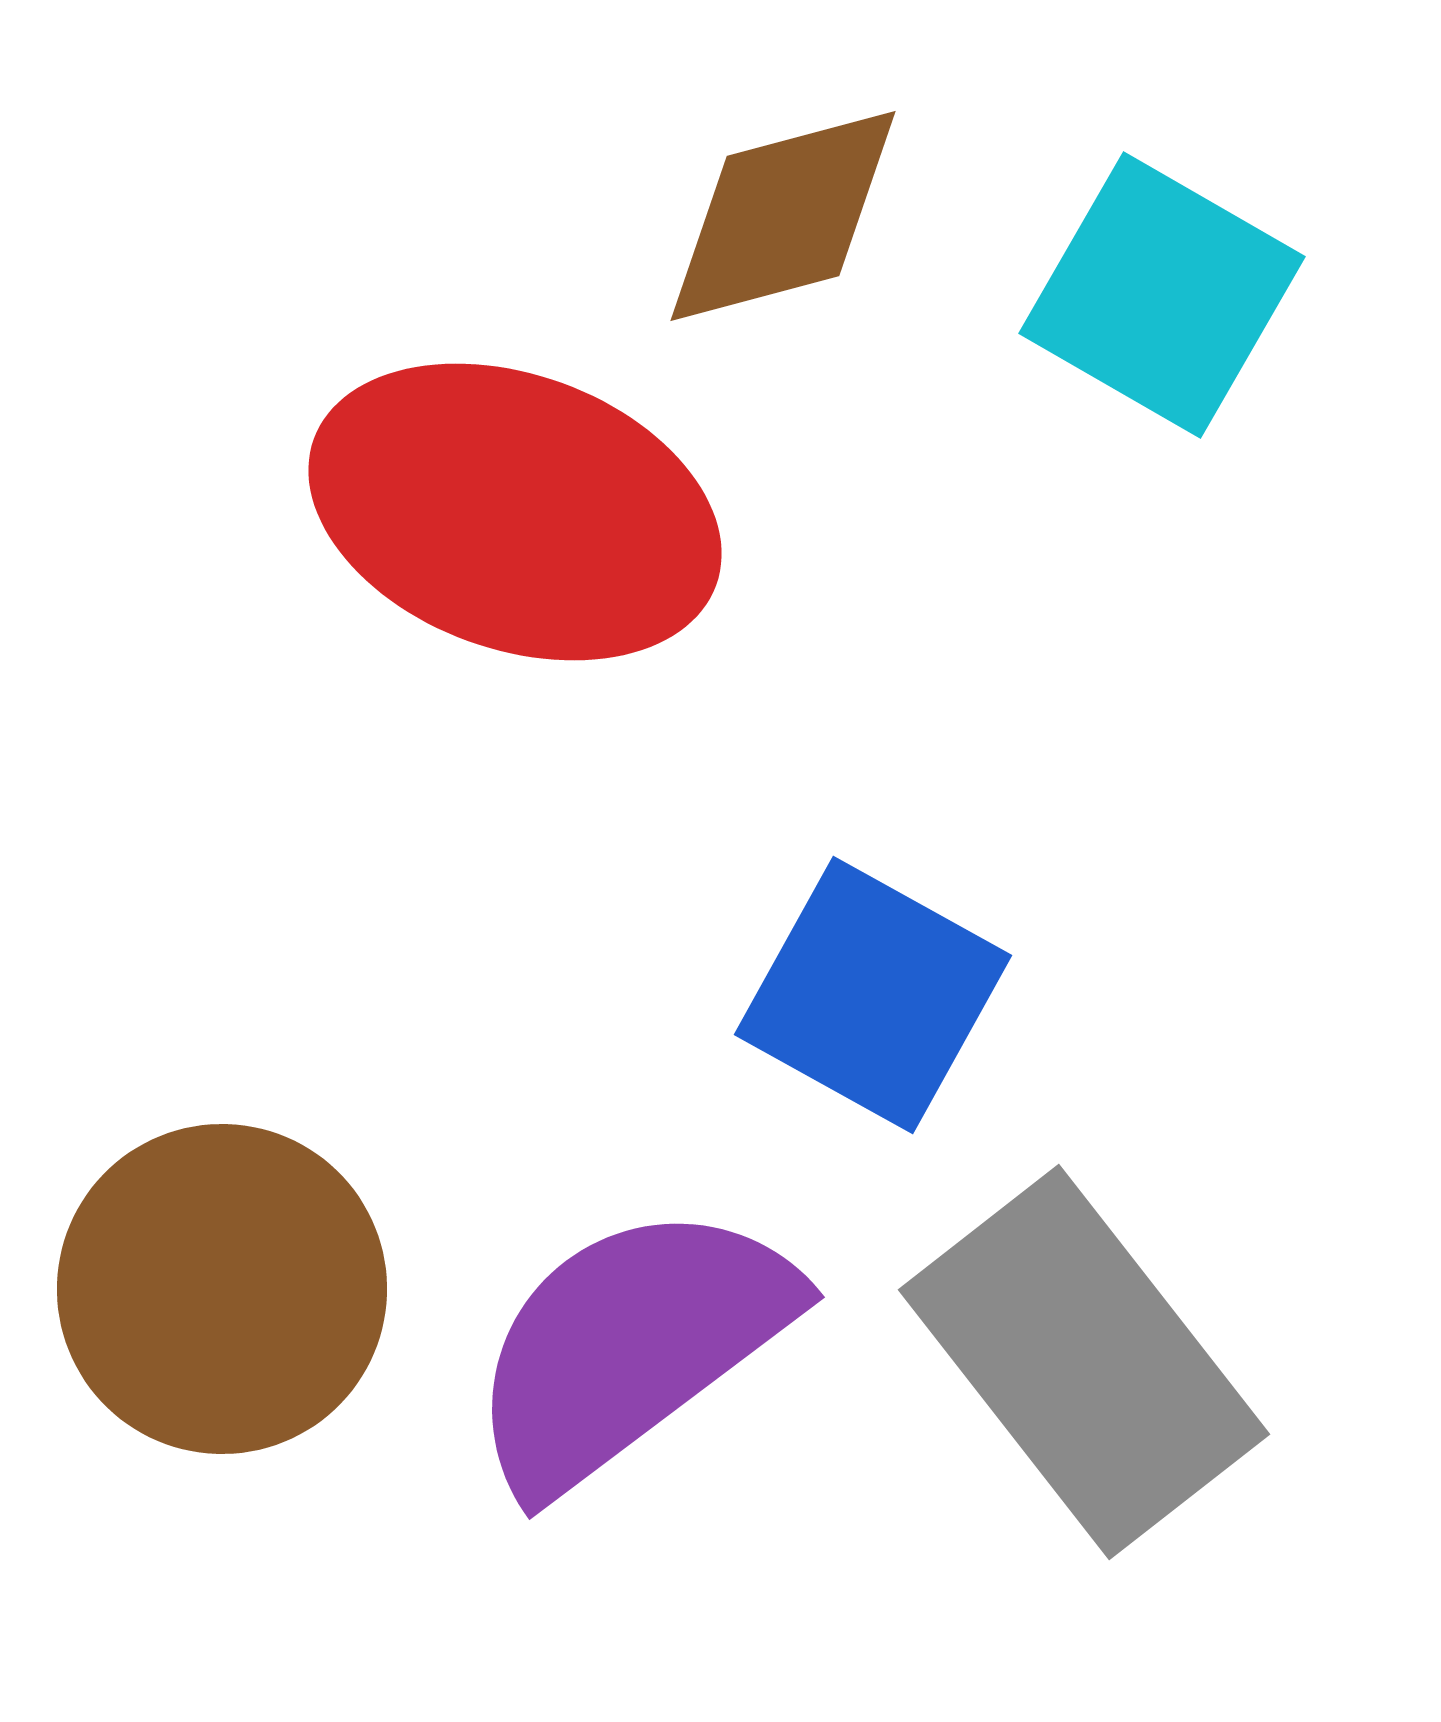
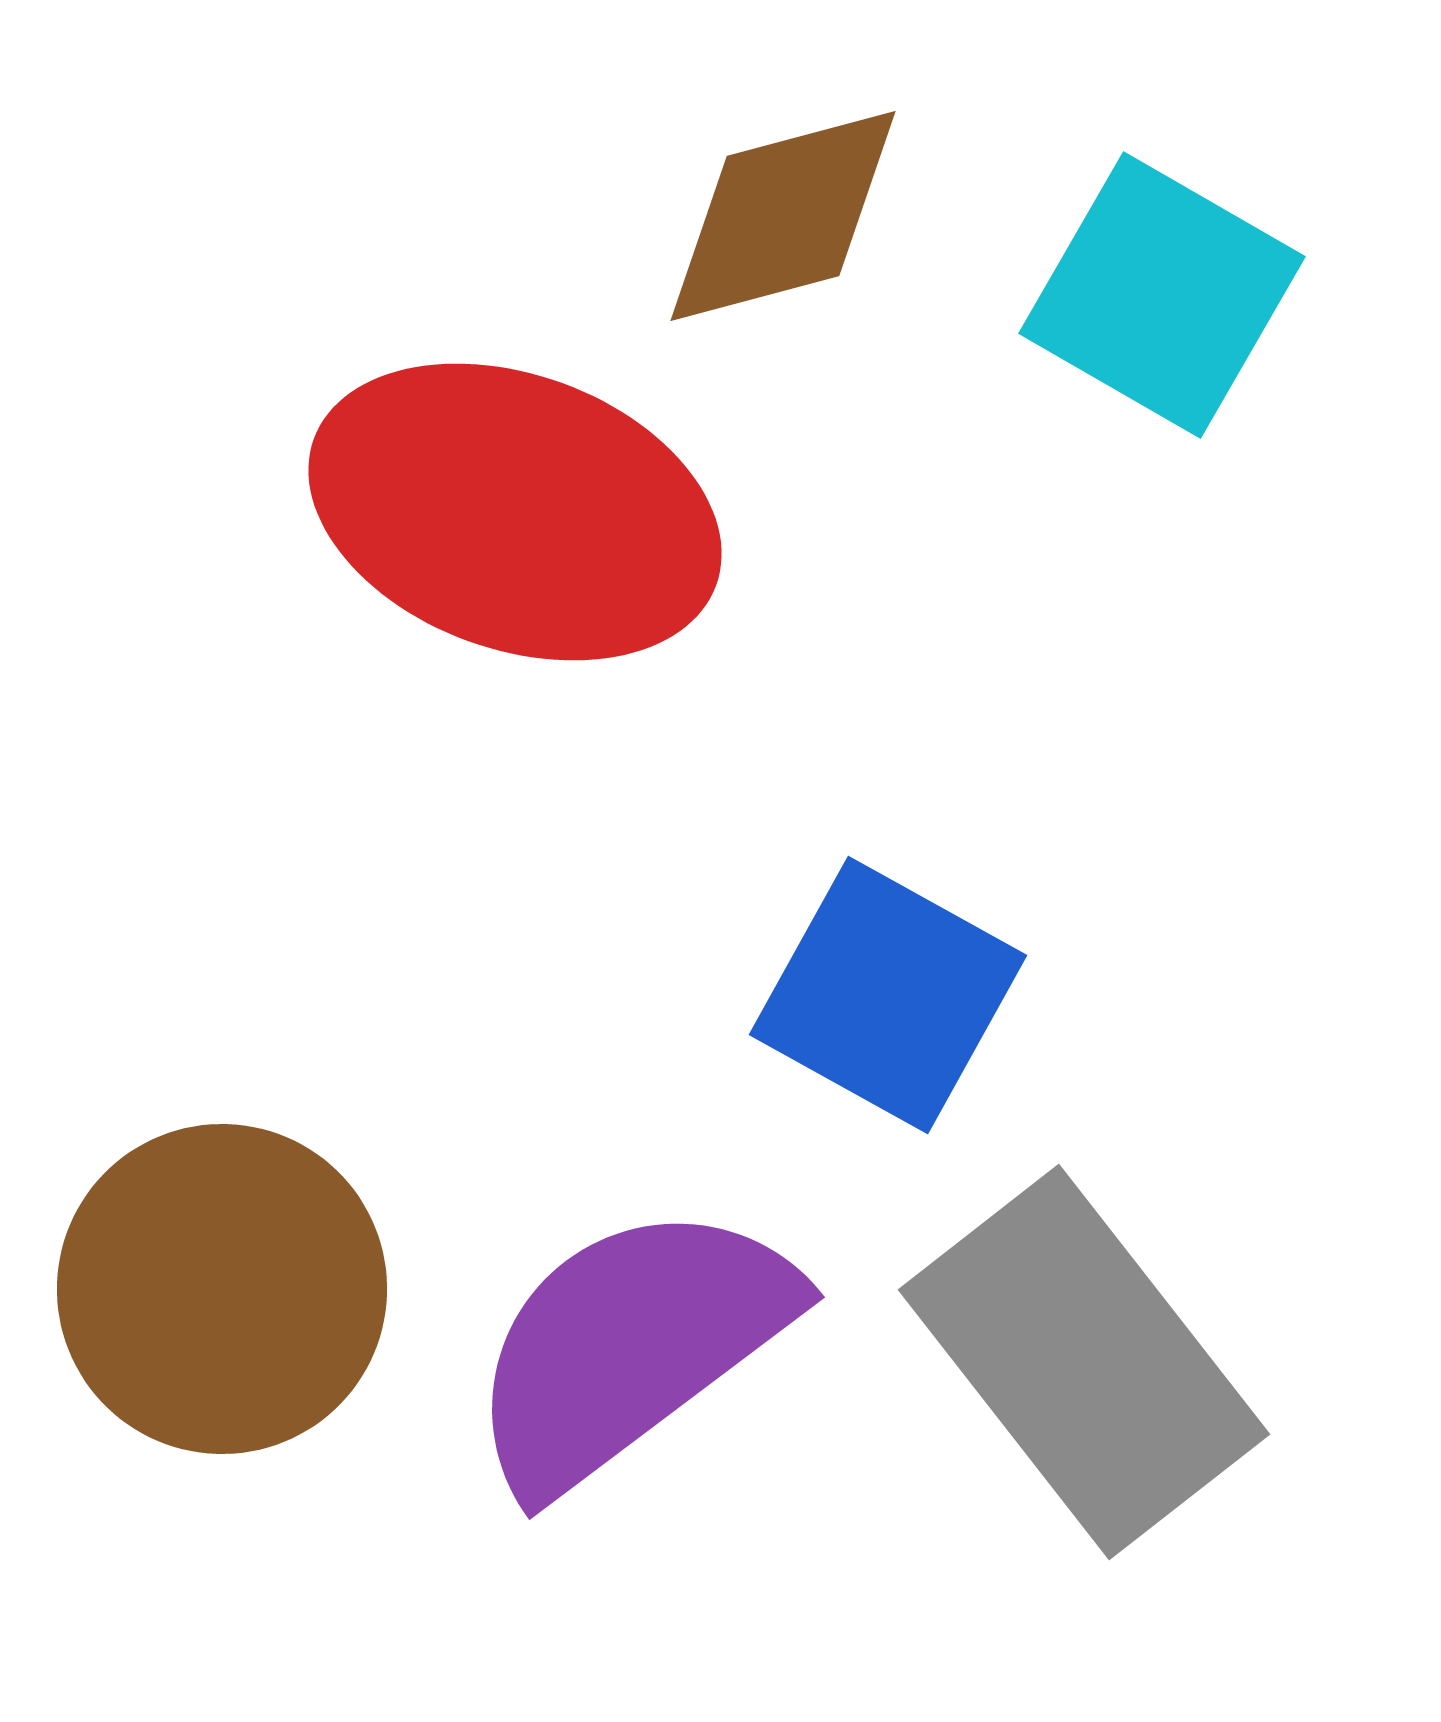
blue square: moved 15 px right
